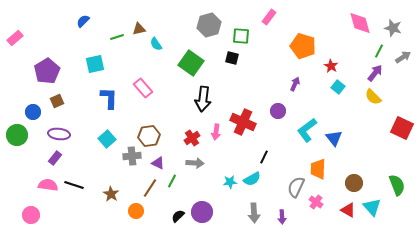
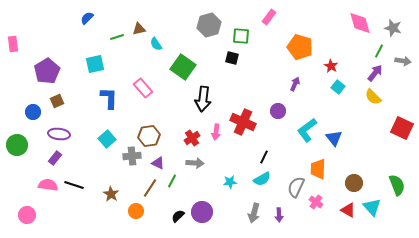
blue semicircle at (83, 21): moved 4 px right, 3 px up
pink rectangle at (15, 38): moved 2 px left, 6 px down; rotated 56 degrees counterclockwise
orange pentagon at (303, 46): moved 3 px left, 1 px down
gray arrow at (403, 57): moved 4 px down; rotated 42 degrees clockwise
green square at (191, 63): moved 8 px left, 4 px down
green circle at (17, 135): moved 10 px down
cyan semicircle at (252, 179): moved 10 px right
gray arrow at (254, 213): rotated 18 degrees clockwise
pink circle at (31, 215): moved 4 px left
purple arrow at (282, 217): moved 3 px left, 2 px up
